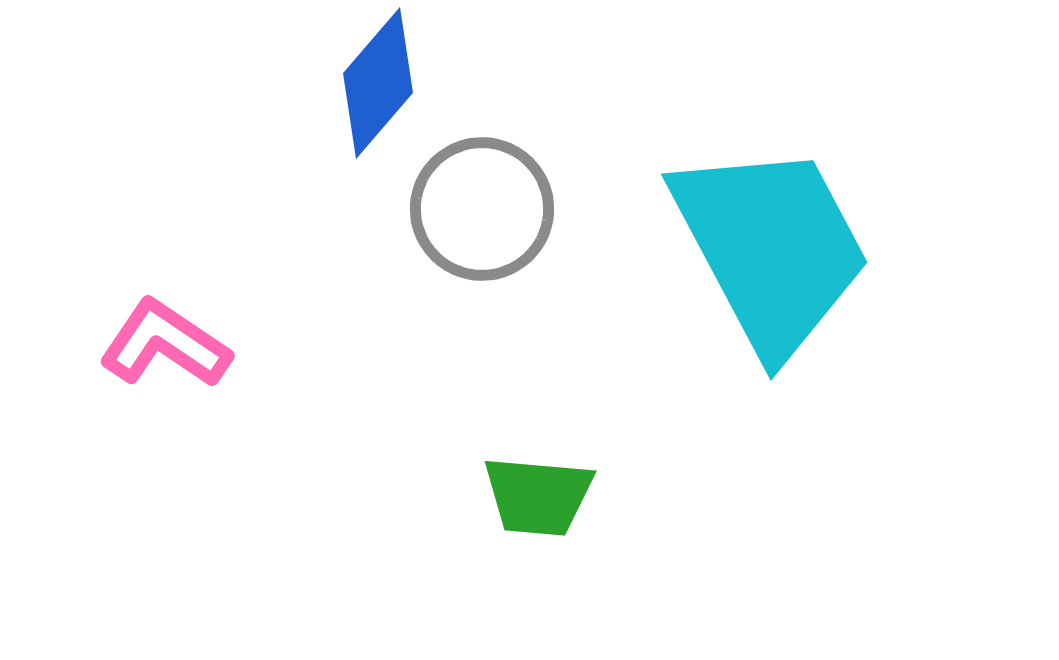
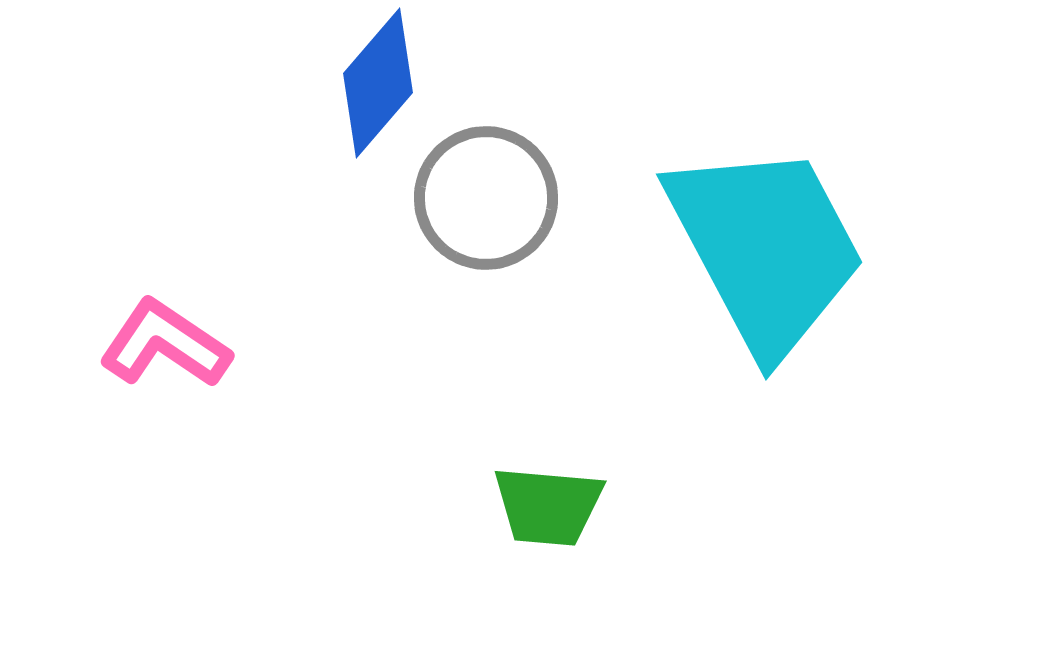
gray circle: moved 4 px right, 11 px up
cyan trapezoid: moved 5 px left
green trapezoid: moved 10 px right, 10 px down
